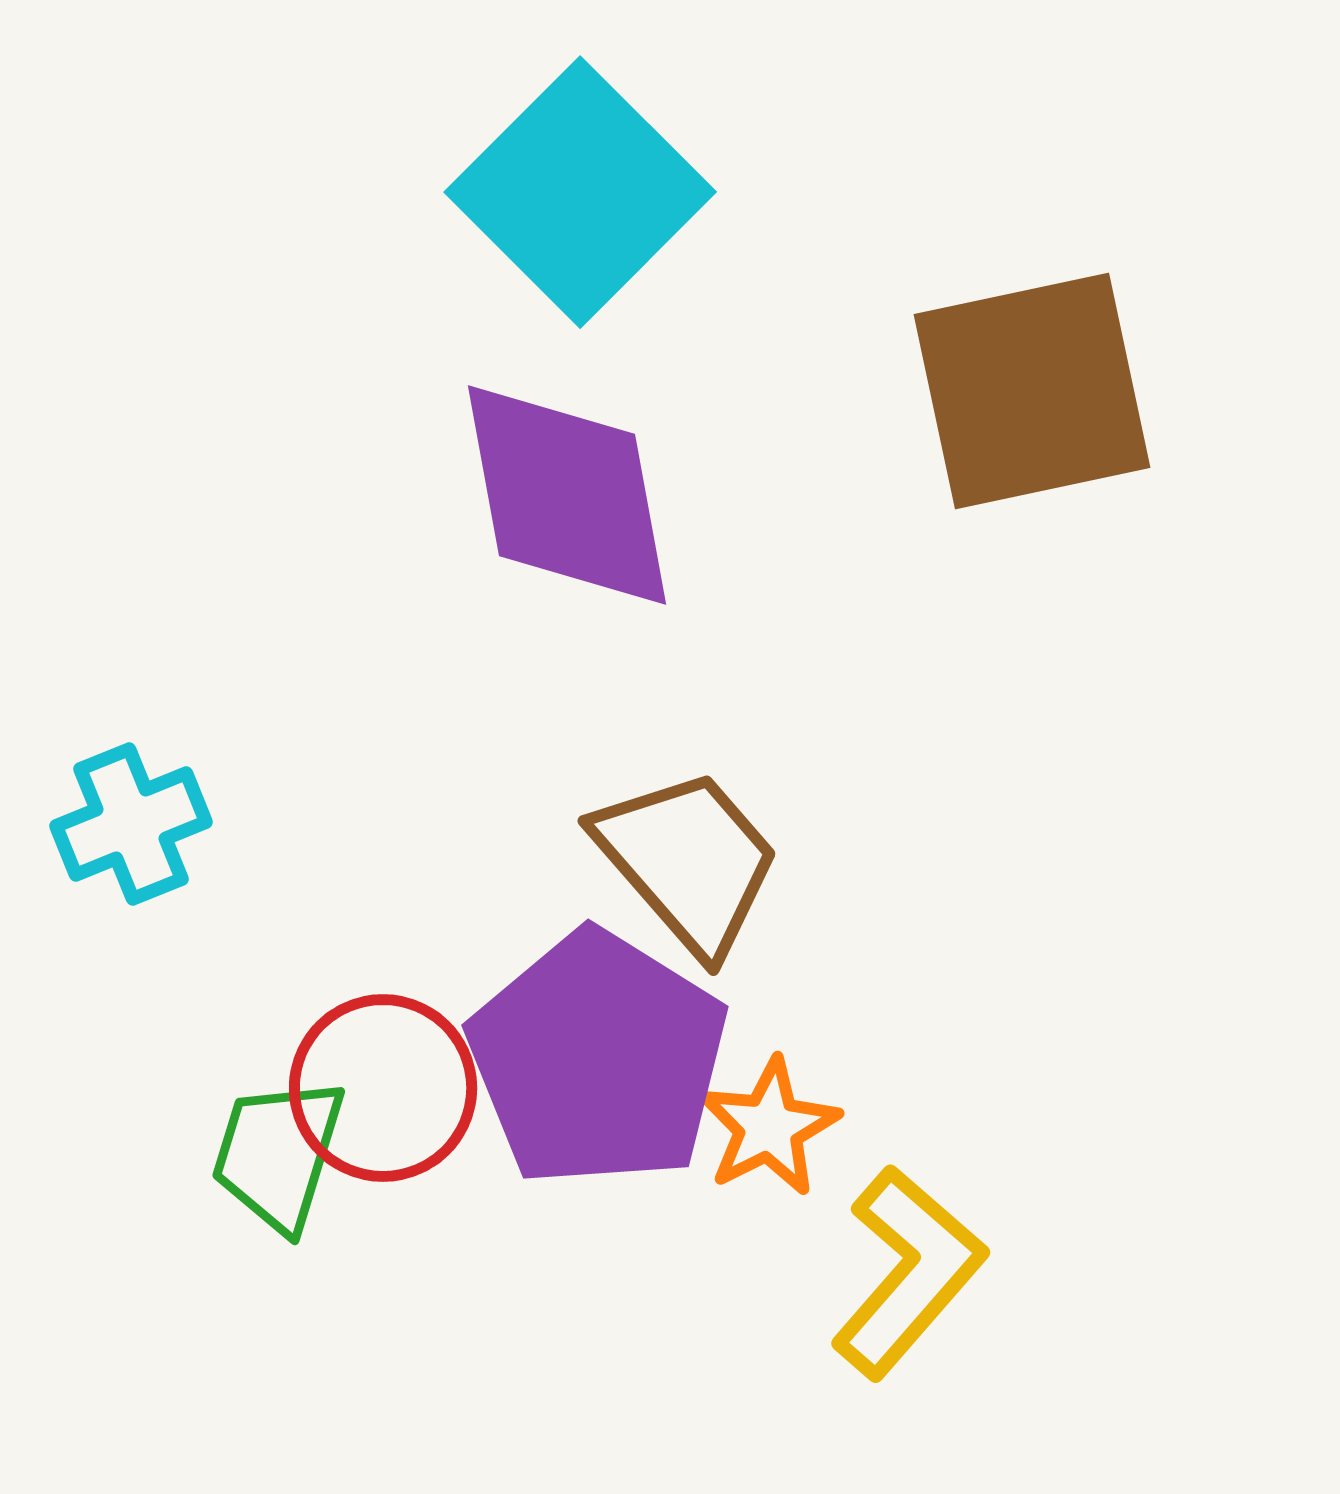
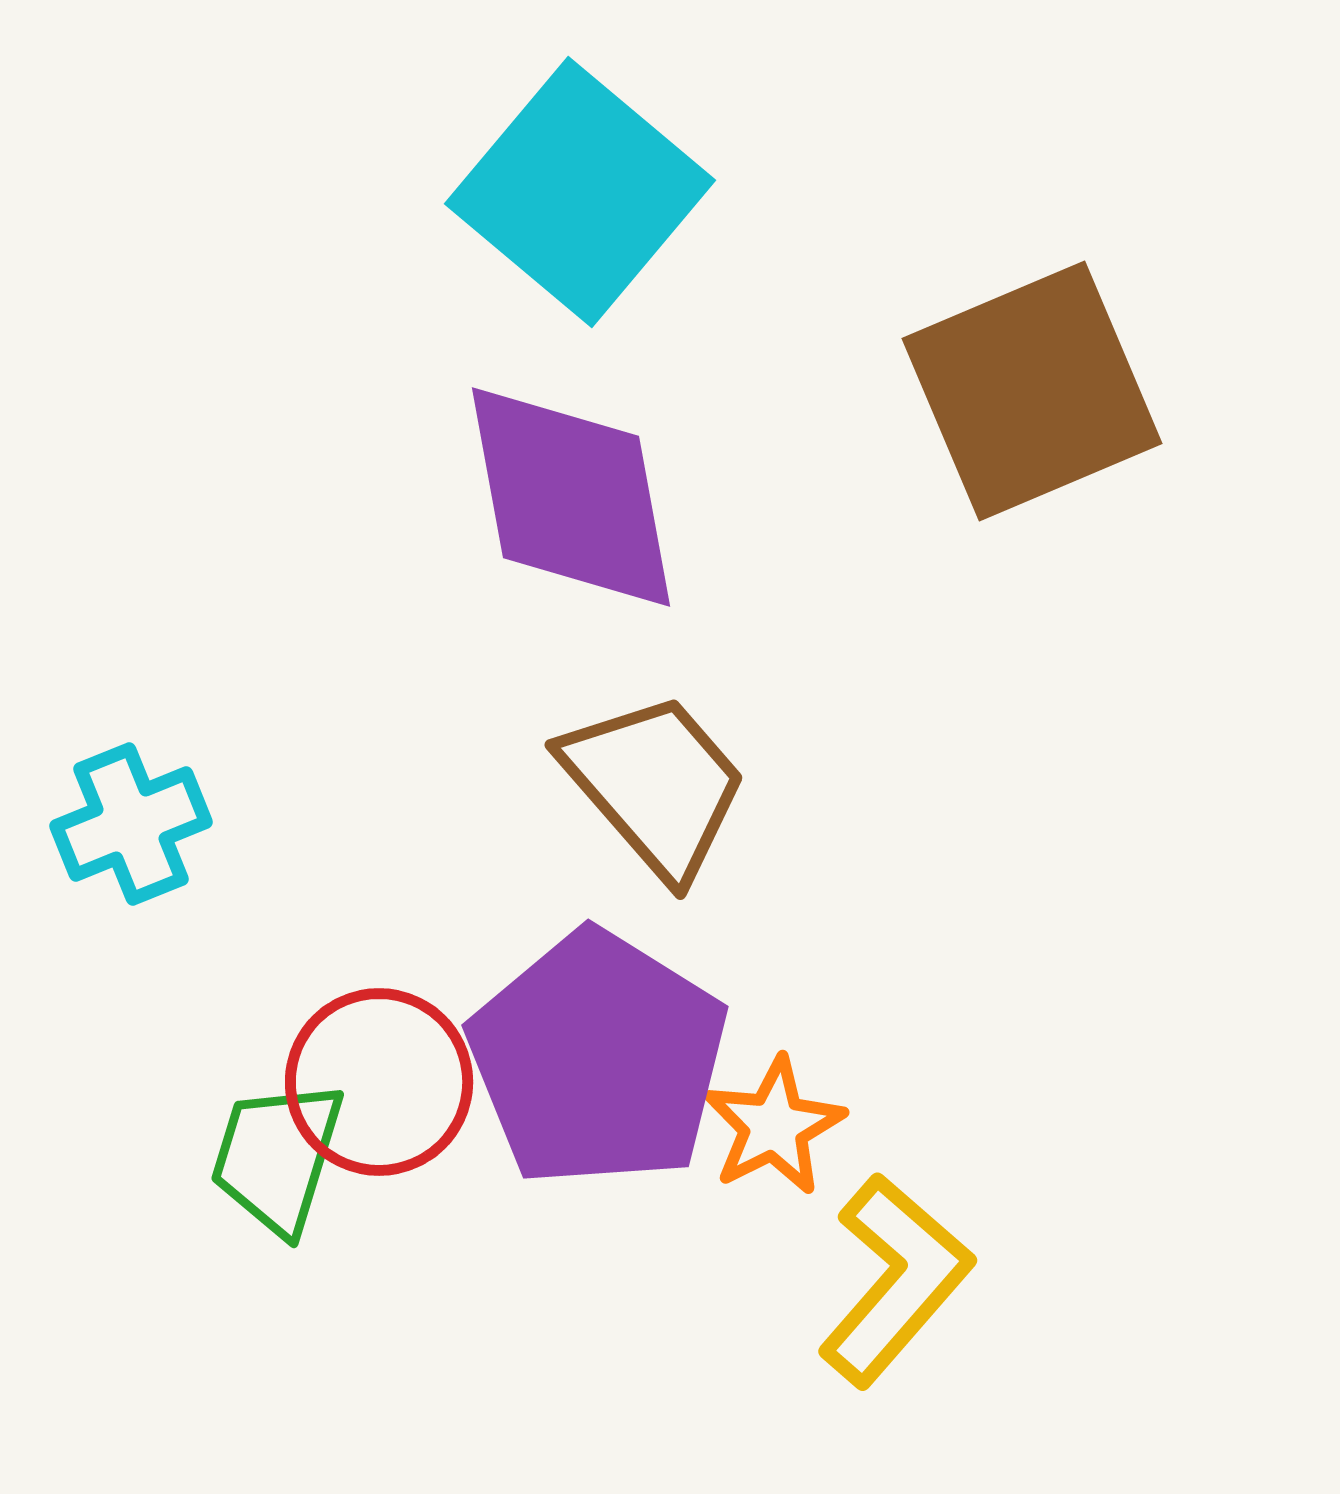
cyan square: rotated 5 degrees counterclockwise
brown square: rotated 11 degrees counterclockwise
purple diamond: moved 4 px right, 2 px down
brown trapezoid: moved 33 px left, 76 px up
red circle: moved 4 px left, 6 px up
orange star: moved 5 px right, 1 px up
green trapezoid: moved 1 px left, 3 px down
yellow L-shape: moved 13 px left, 8 px down
